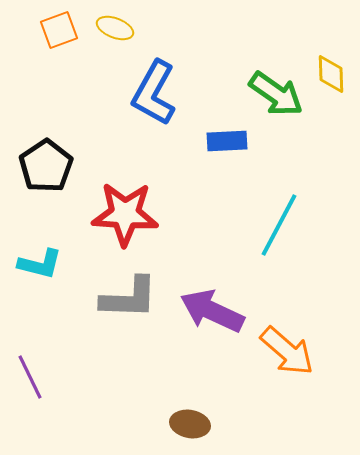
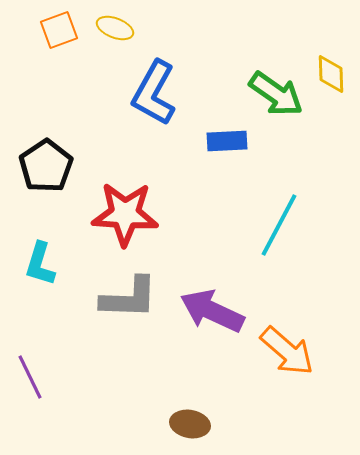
cyan L-shape: rotated 93 degrees clockwise
